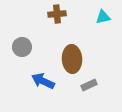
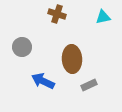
brown cross: rotated 24 degrees clockwise
